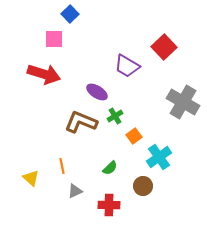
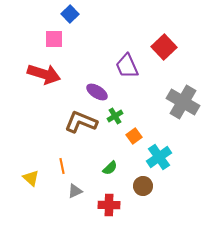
purple trapezoid: rotated 36 degrees clockwise
